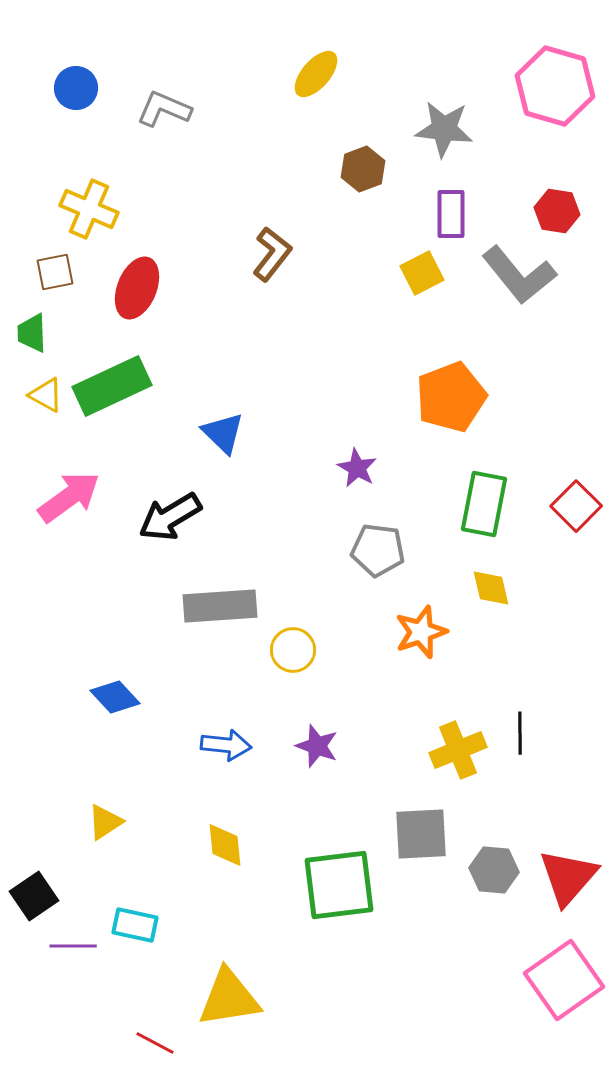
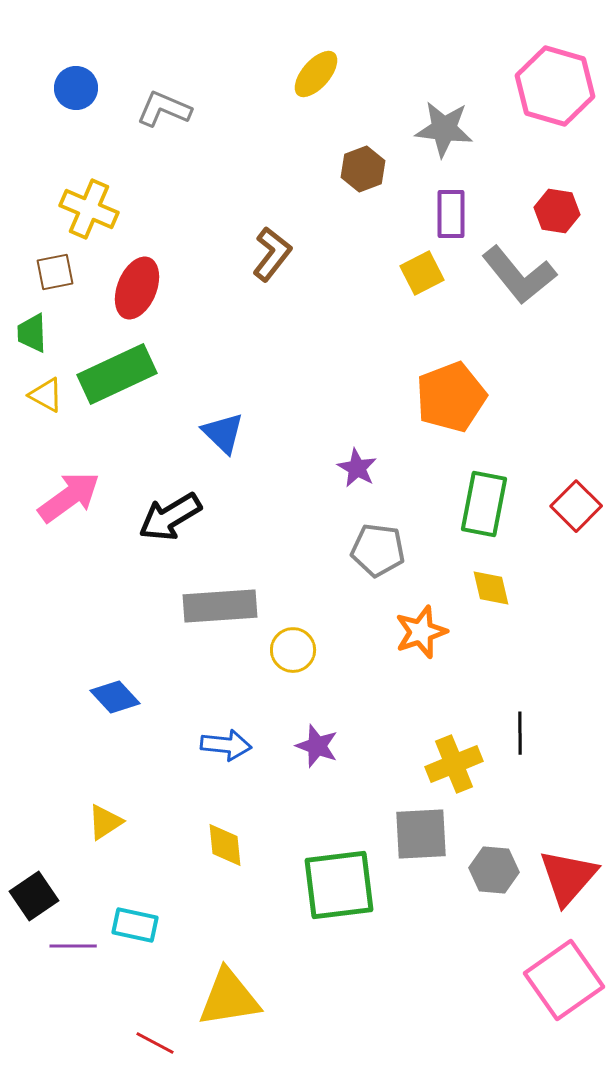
green rectangle at (112, 386): moved 5 px right, 12 px up
yellow cross at (458, 750): moved 4 px left, 14 px down
